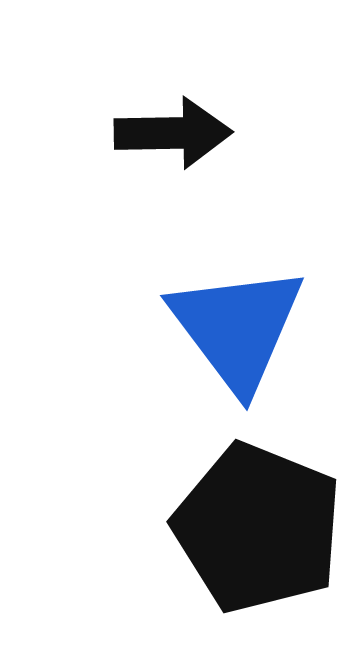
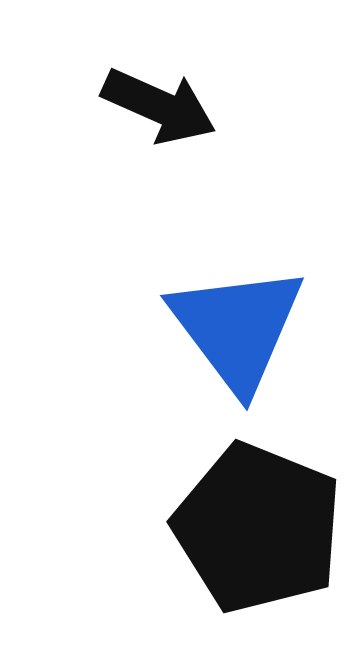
black arrow: moved 14 px left, 27 px up; rotated 25 degrees clockwise
